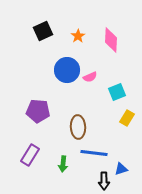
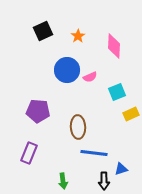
pink diamond: moved 3 px right, 6 px down
yellow rectangle: moved 4 px right, 4 px up; rotated 35 degrees clockwise
purple rectangle: moved 1 px left, 2 px up; rotated 10 degrees counterclockwise
green arrow: moved 17 px down; rotated 14 degrees counterclockwise
